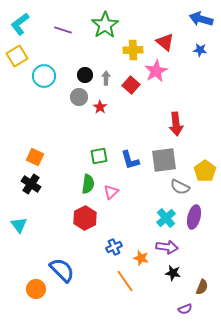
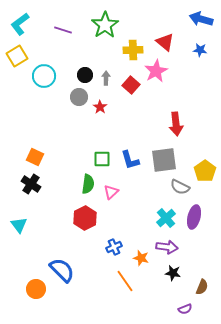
green square: moved 3 px right, 3 px down; rotated 12 degrees clockwise
